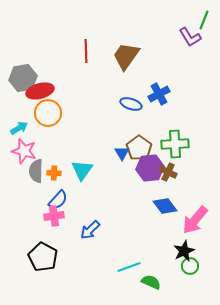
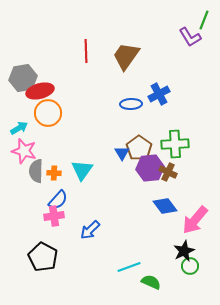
blue ellipse: rotated 20 degrees counterclockwise
